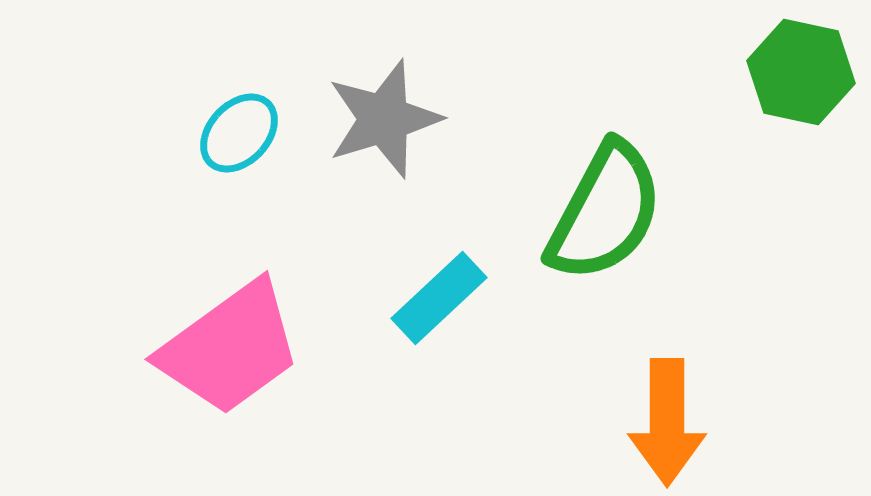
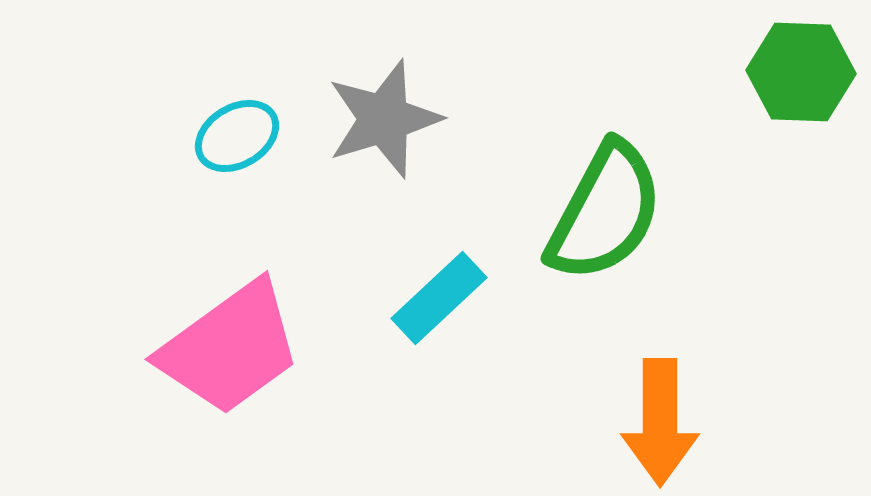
green hexagon: rotated 10 degrees counterclockwise
cyan ellipse: moved 2 px left, 3 px down; rotated 16 degrees clockwise
orange arrow: moved 7 px left
